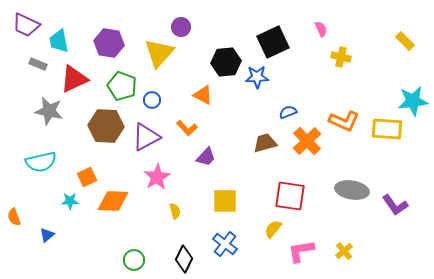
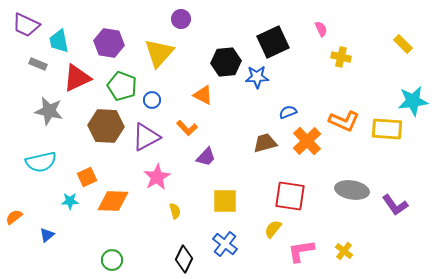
purple circle at (181, 27): moved 8 px up
yellow rectangle at (405, 41): moved 2 px left, 3 px down
red triangle at (74, 79): moved 3 px right, 1 px up
orange semicircle at (14, 217): rotated 72 degrees clockwise
yellow cross at (344, 251): rotated 12 degrees counterclockwise
green circle at (134, 260): moved 22 px left
